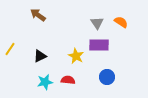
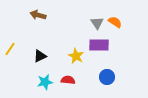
brown arrow: rotated 21 degrees counterclockwise
orange semicircle: moved 6 px left
